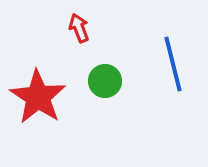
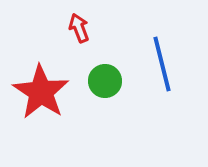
blue line: moved 11 px left
red star: moved 3 px right, 5 px up
